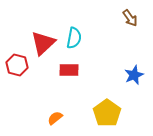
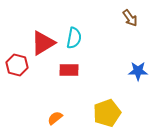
red triangle: rotated 12 degrees clockwise
blue star: moved 4 px right, 4 px up; rotated 24 degrees clockwise
yellow pentagon: rotated 16 degrees clockwise
